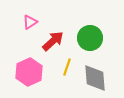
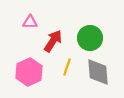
pink triangle: rotated 35 degrees clockwise
red arrow: rotated 15 degrees counterclockwise
gray diamond: moved 3 px right, 6 px up
